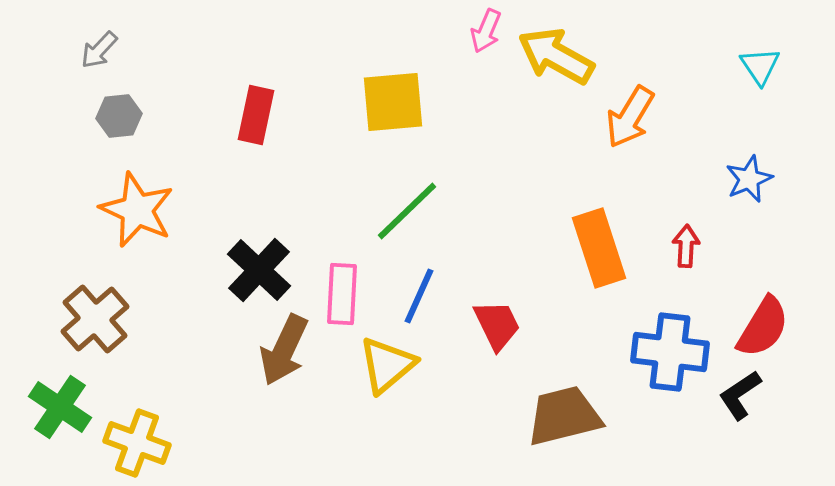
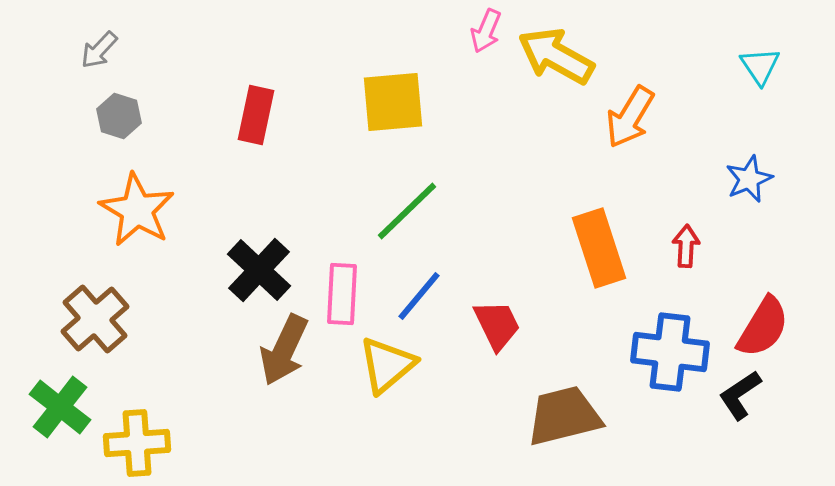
gray hexagon: rotated 24 degrees clockwise
orange star: rotated 6 degrees clockwise
blue line: rotated 16 degrees clockwise
green cross: rotated 4 degrees clockwise
yellow cross: rotated 24 degrees counterclockwise
